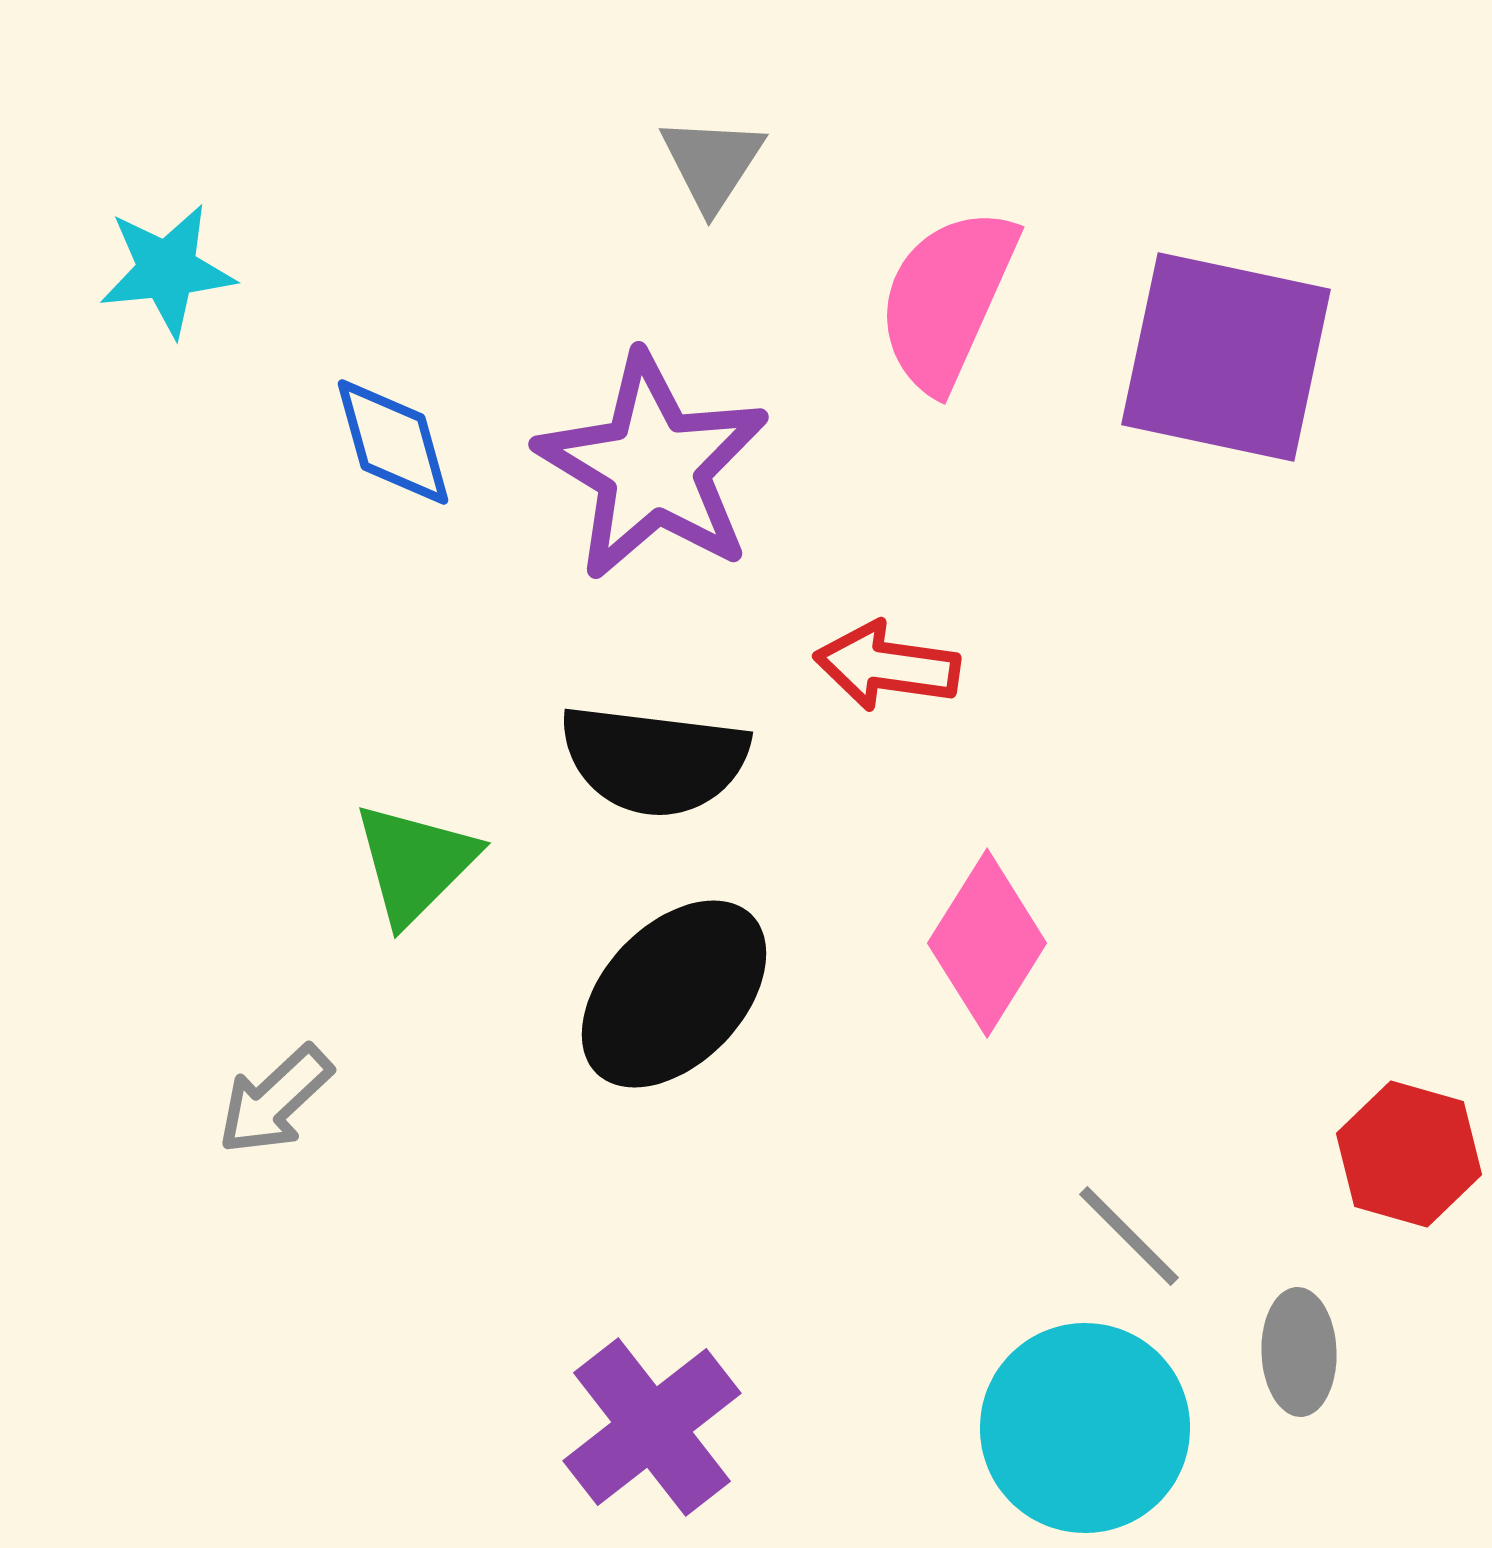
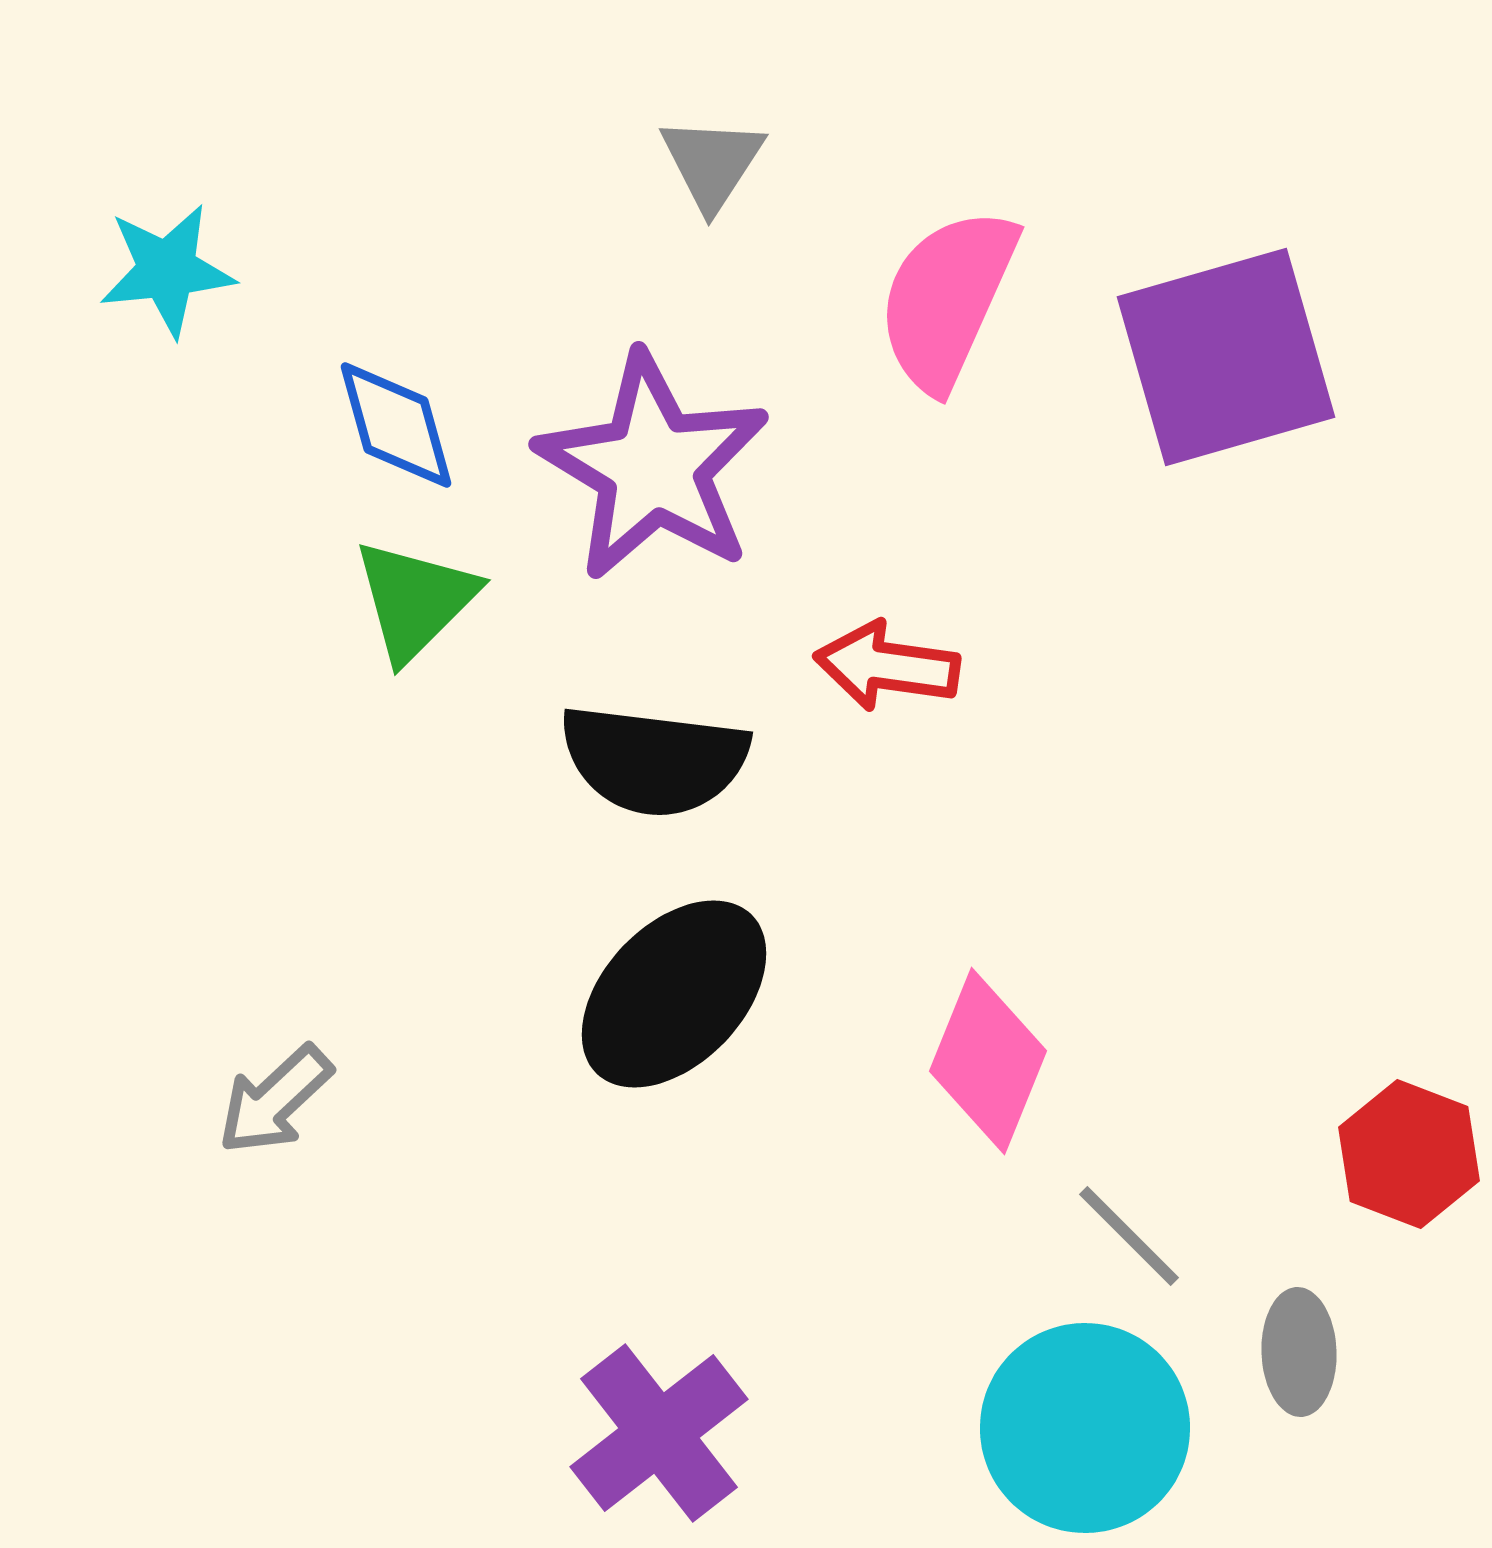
purple square: rotated 28 degrees counterclockwise
blue diamond: moved 3 px right, 17 px up
green triangle: moved 263 px up
pink diamond: moved 1 px right, 118 px down; rotated 10 degrees counterclockwise
red hexagon: rotated 5 degrees clockwise
purple cross: moved 7 px right, 6 px down
